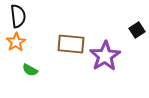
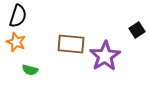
black semicircle: rotated 25 degrees clockwise
orange star: rotated 18 degrees counterclockwise
green semicircle: rotated 14 degrees counterclockwise
